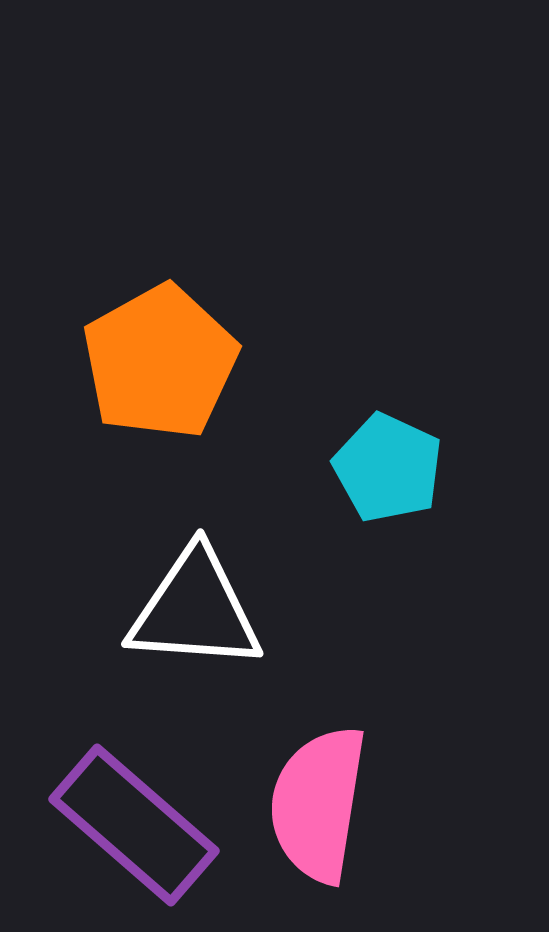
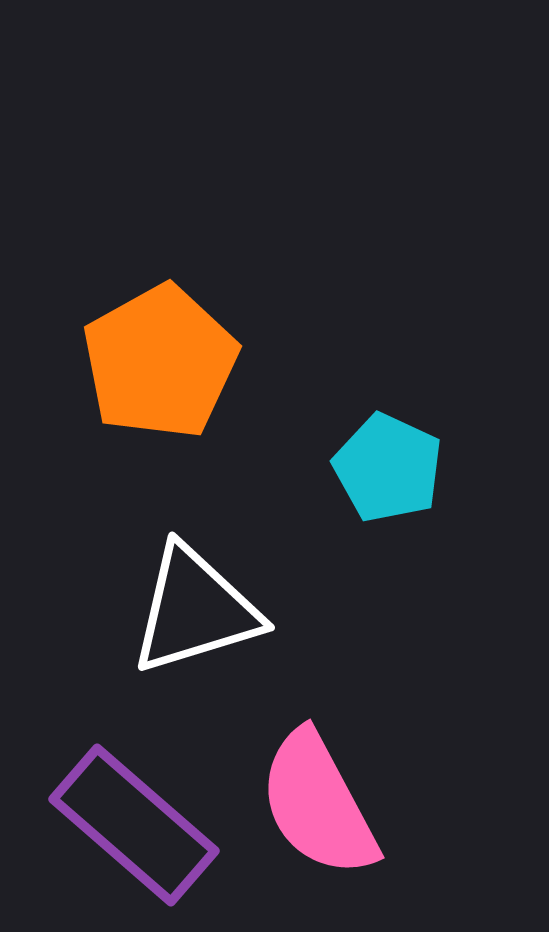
white triangle: rotated 21 degrees counterclockwise
pink semicircle: rotated 37 degrees counterclockwise
